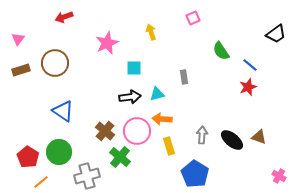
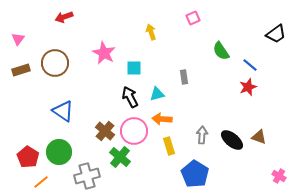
pink star: moved 3 px left, 10 px down; rotated 20 degrees counterclockwise
black arrow: rotated 110 degrees counterclockwise
pink circle: moved 3 px left
